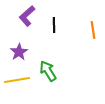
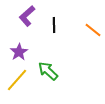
orange line: rotated 42 degrees counterclockwise
green arrow: rotated 15 degrees counterclockwise
yellow line: rotated 40 degrees counterclockwise
